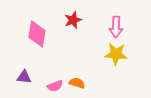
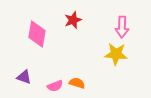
pink arrow: moved 6 px right
purple triangle: rotated 14 degrees clockwise
